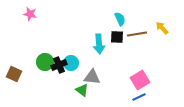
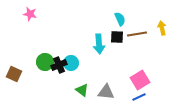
yellow arrow: rotated 32 degrees clockwise
gray triangle: moved 14 px right, 15 px down
